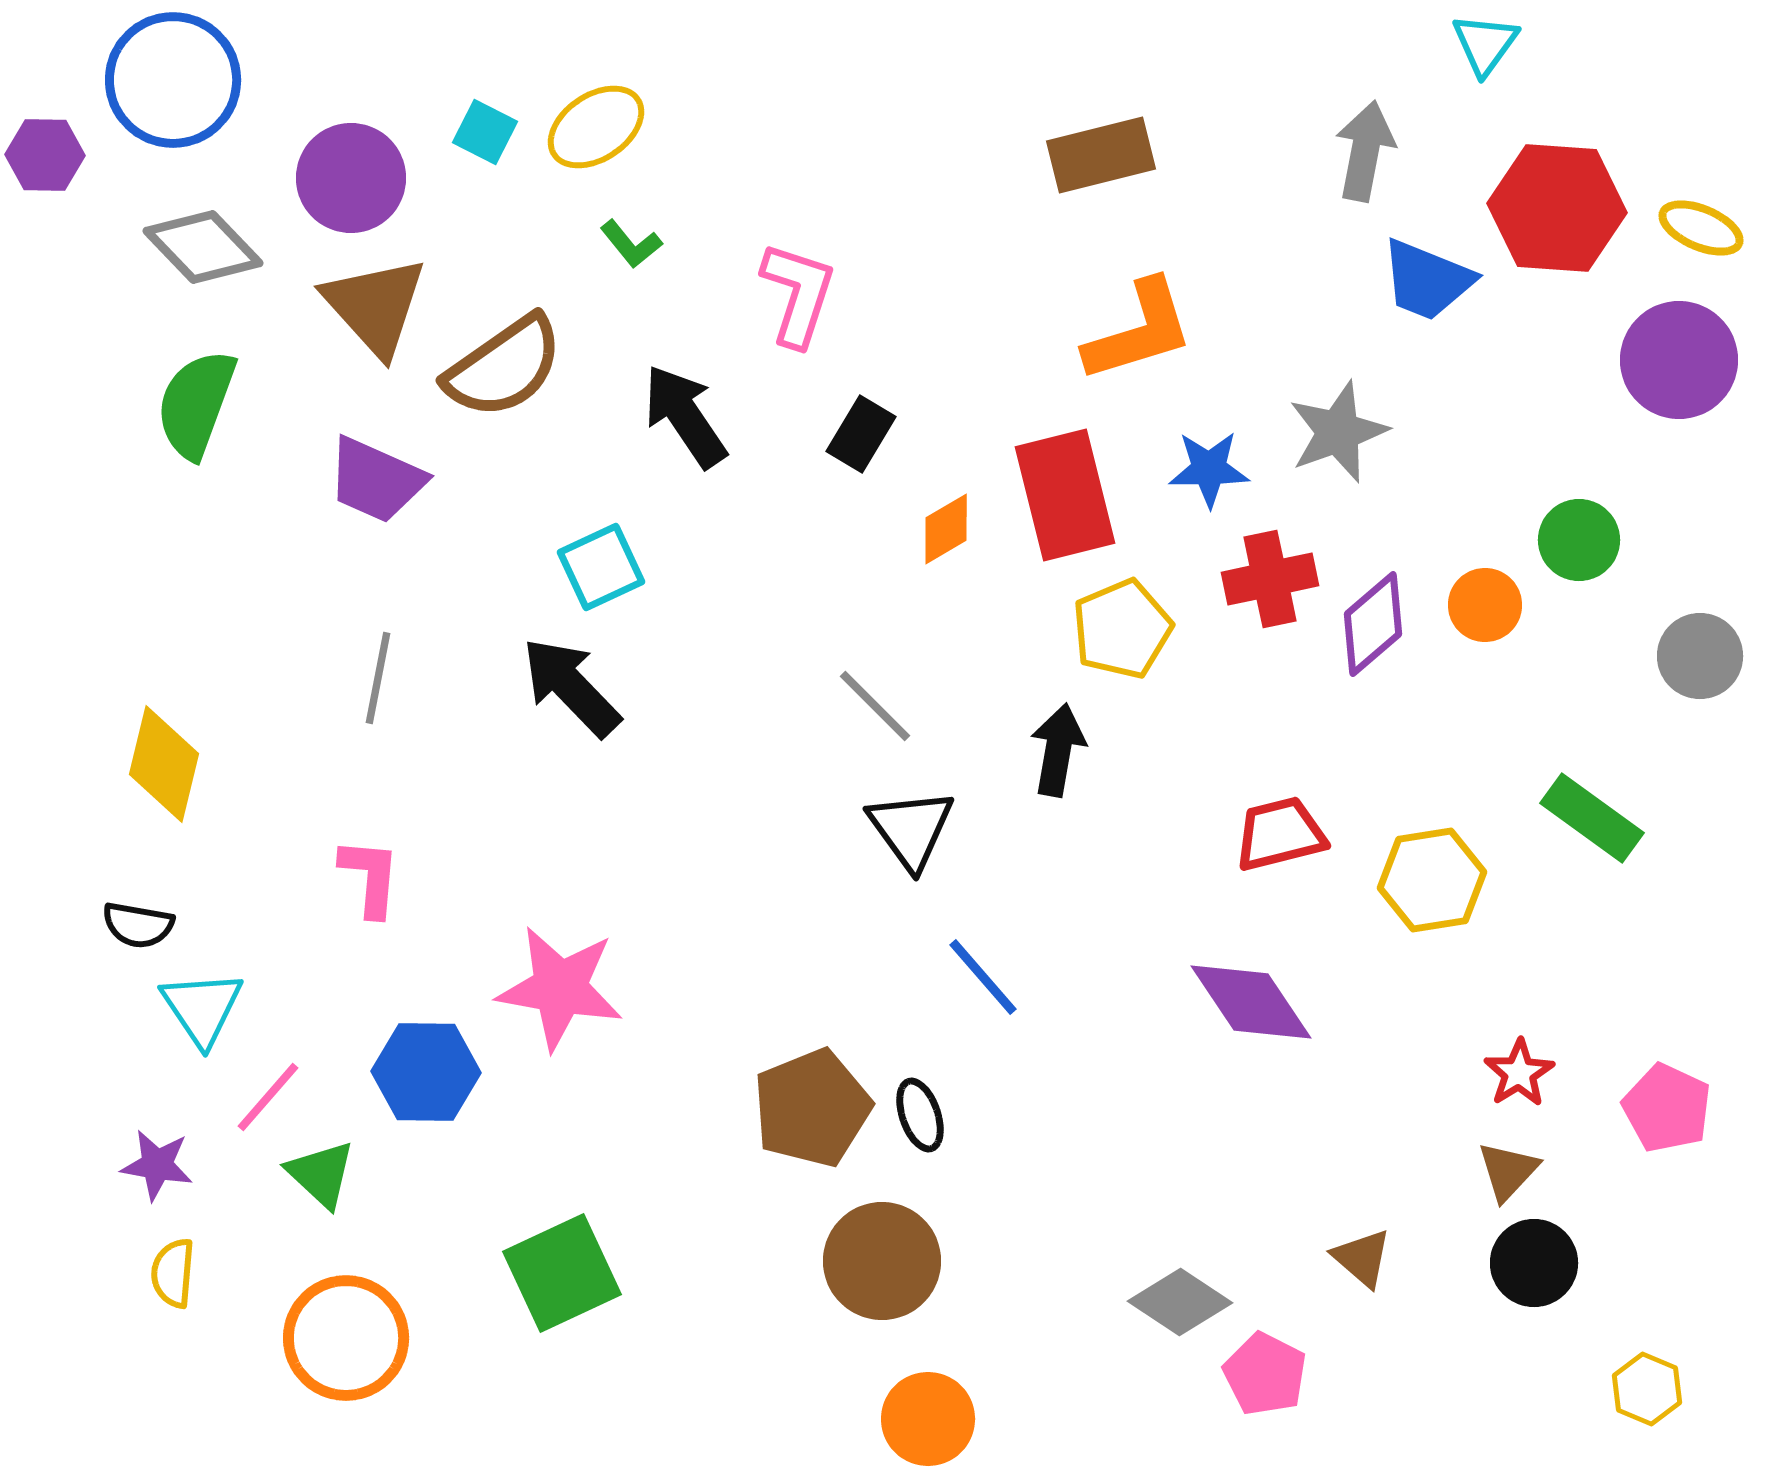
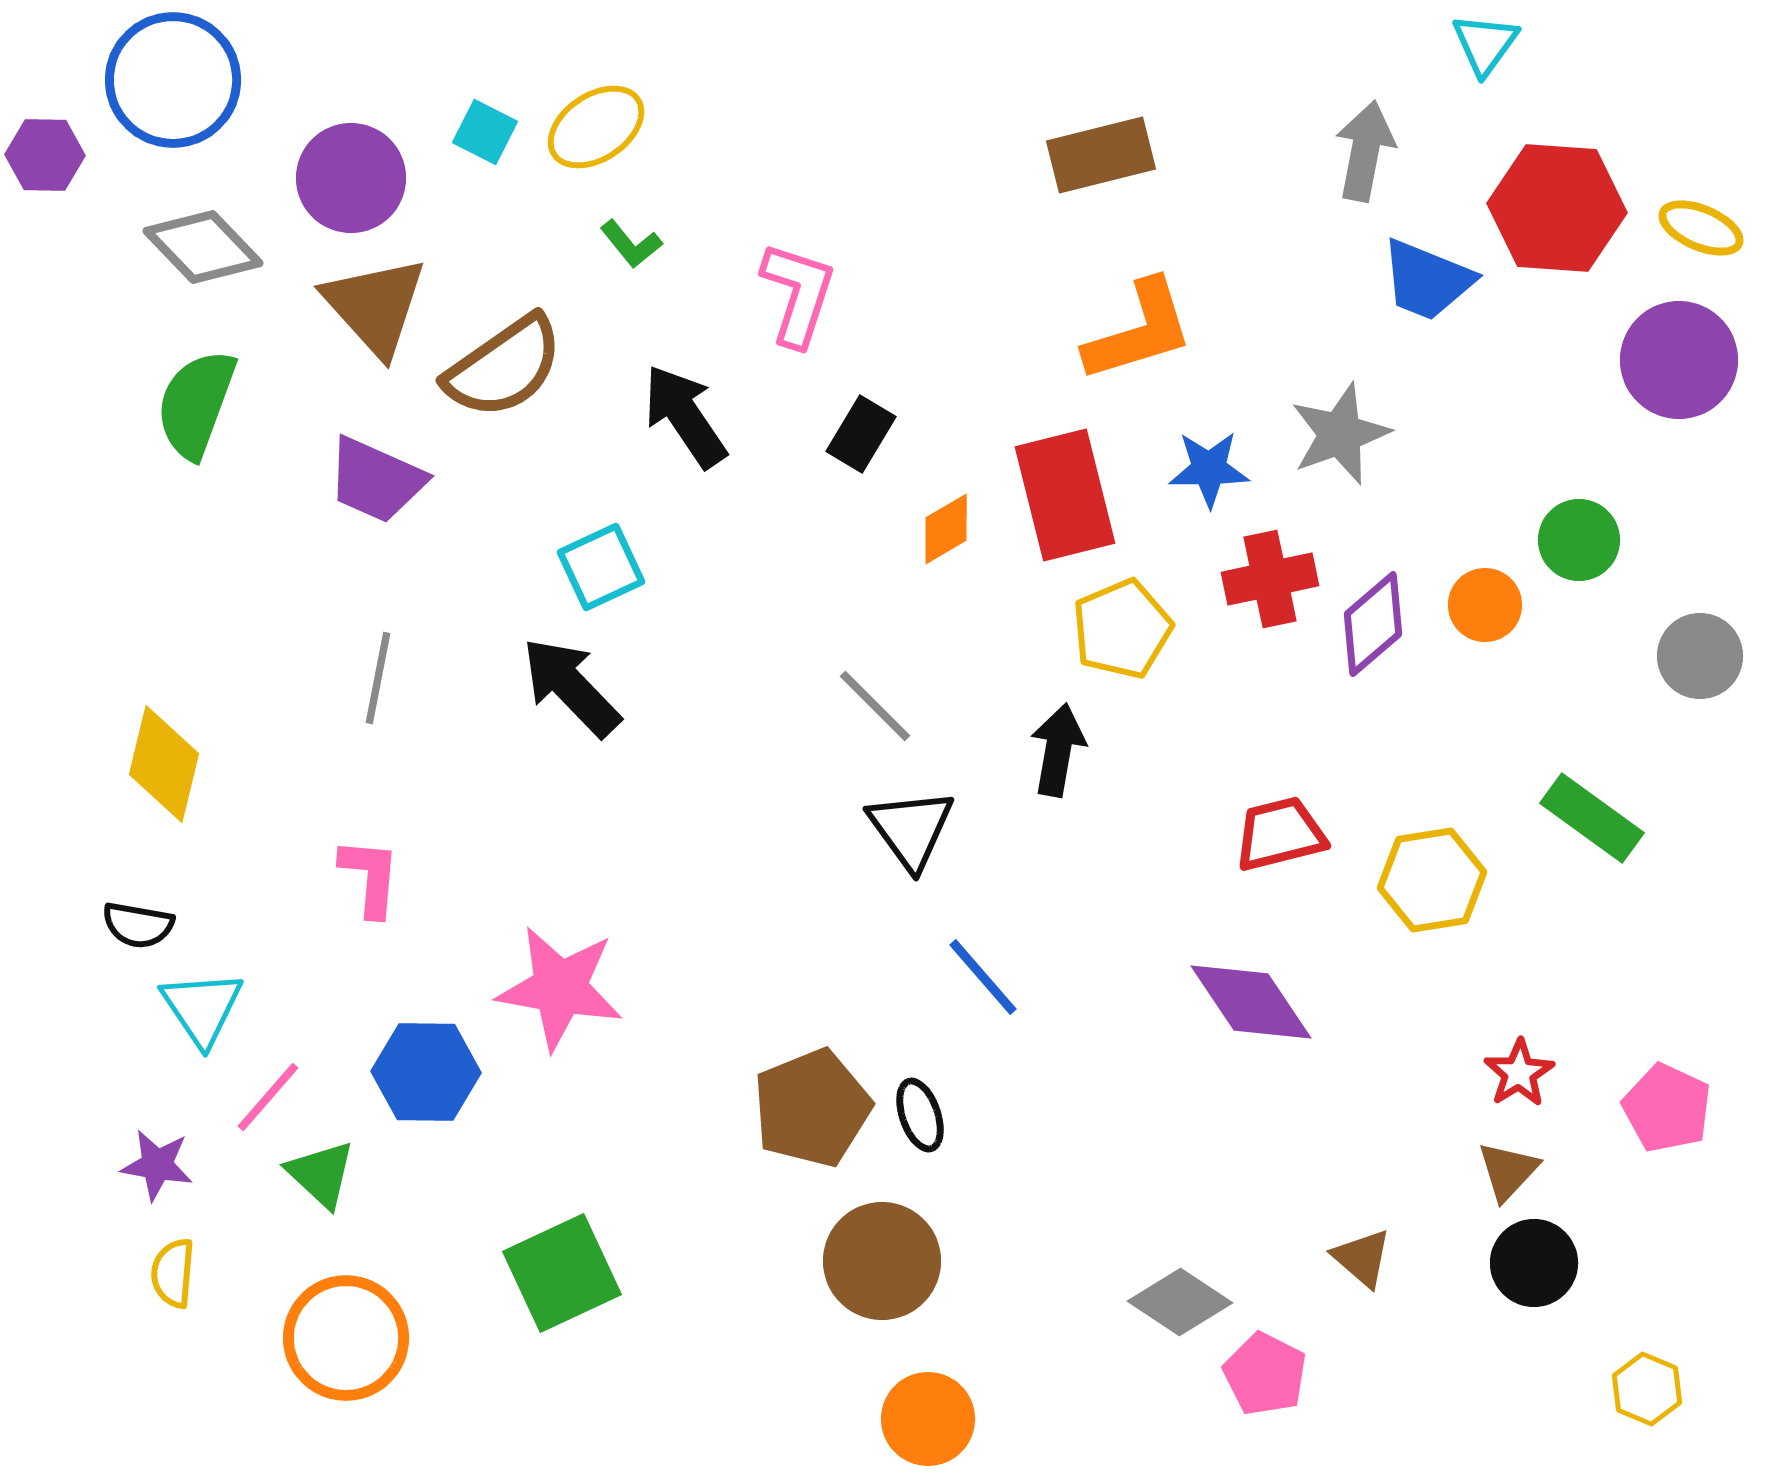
gray star at (1338, 432): moved 2 px right, 2 px down
